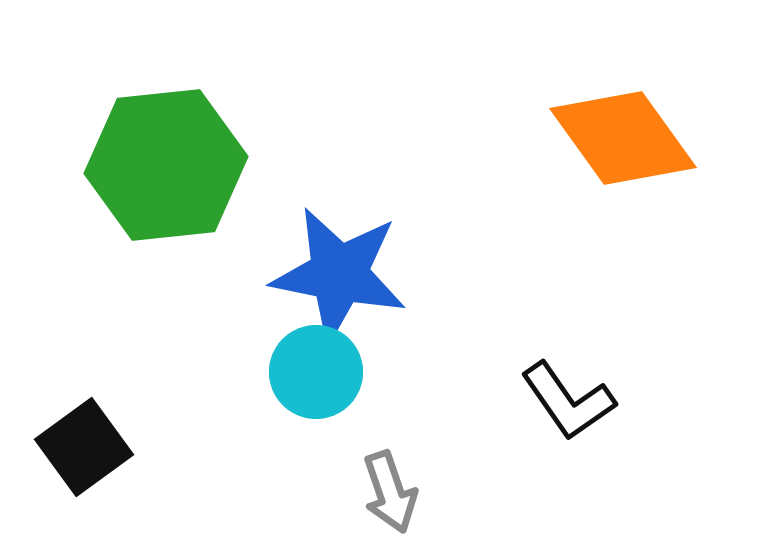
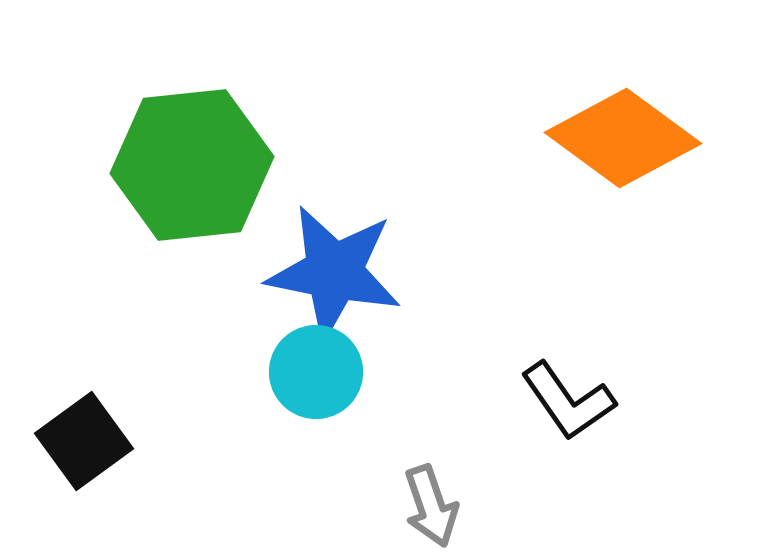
orange diamond: rotated 18 degrees counterclockwise
green hexagon: moved 26 px right
blue star: moved 5 px left, 2 px up
black square: moved 6 px up
gray arrow: moved 41 px right, 14 px down
